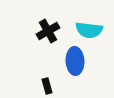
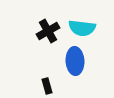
cyan semicircle: moved 7 px left, 2 px up
